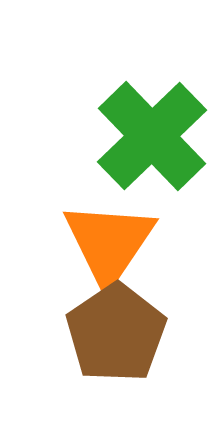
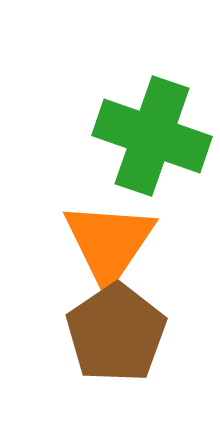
green cross: rotated 27 degrees counterclockwise
